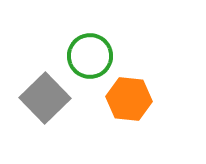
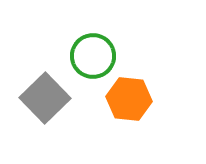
green circle: moved 3 px right
